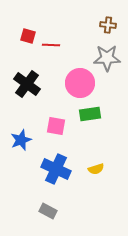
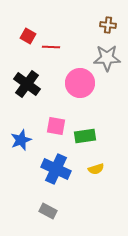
red square: rotated 14 degrees clockwise
red line: moved 2 px down
green rectangle: moved 5 px left, 22 px down
